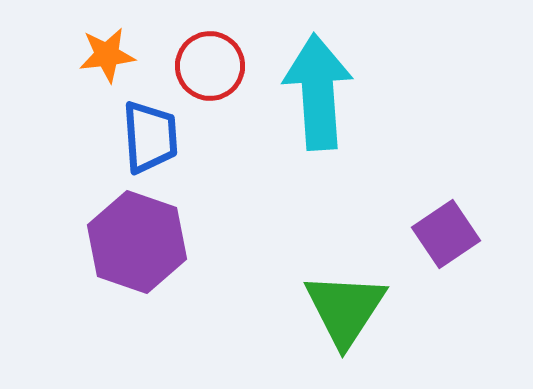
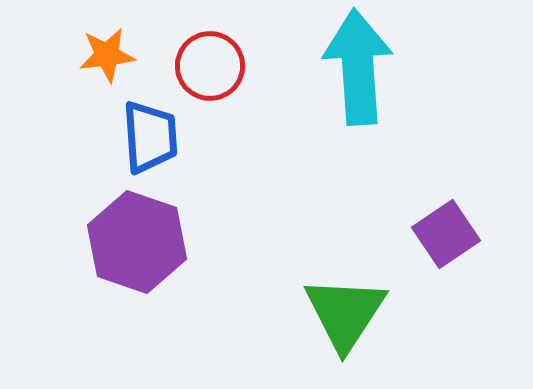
cyan arrow: moved 40 px right, 25 px up
green triangle: moved 4 px down
